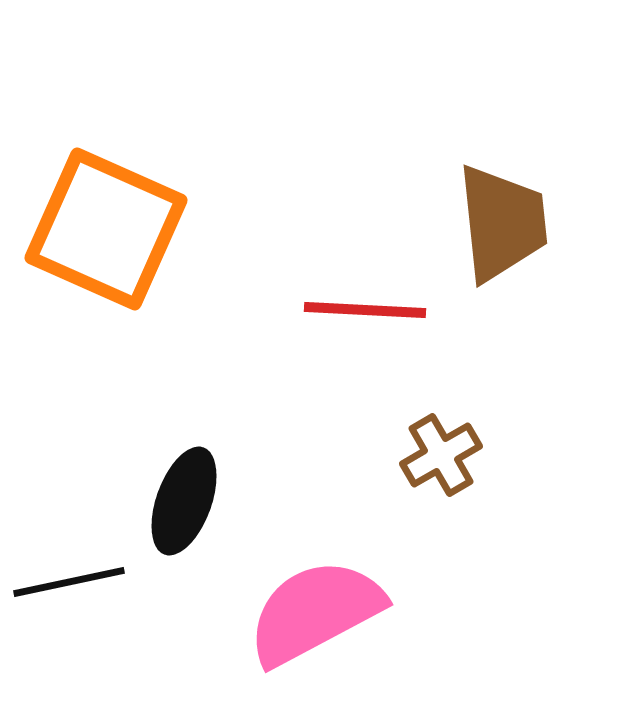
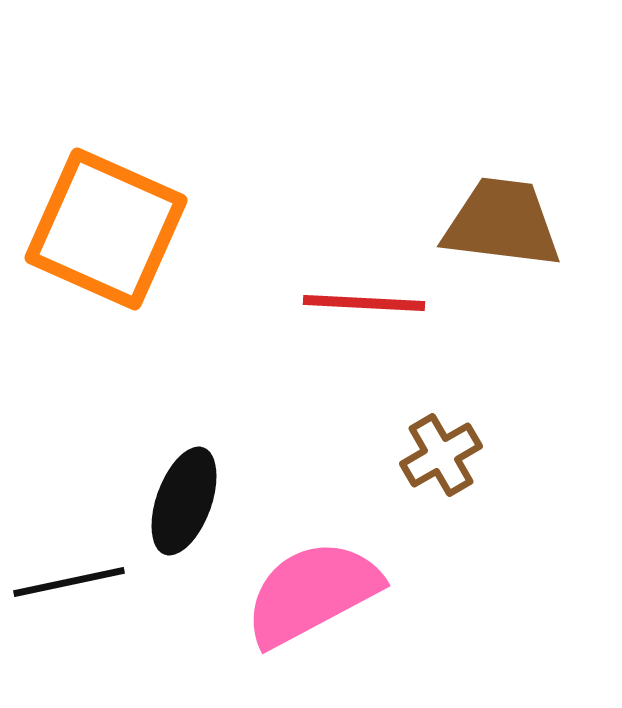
brown trapezoid: rotated 77 degrees counterclockwise
red line: moved 1 px left, 7 px up
pink semicircle: moved 3 px left, 19 px up
